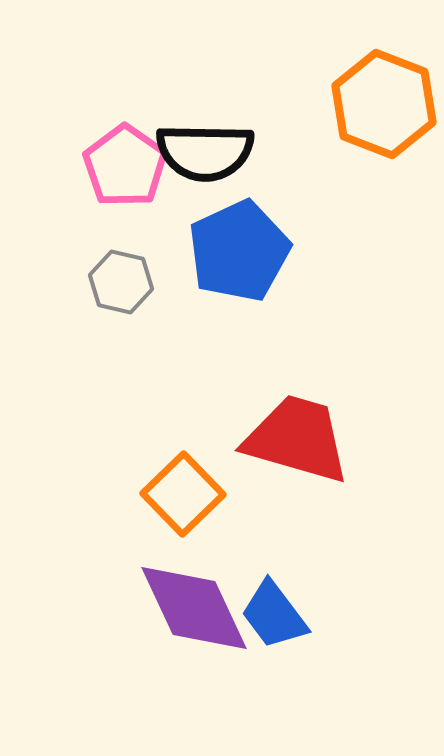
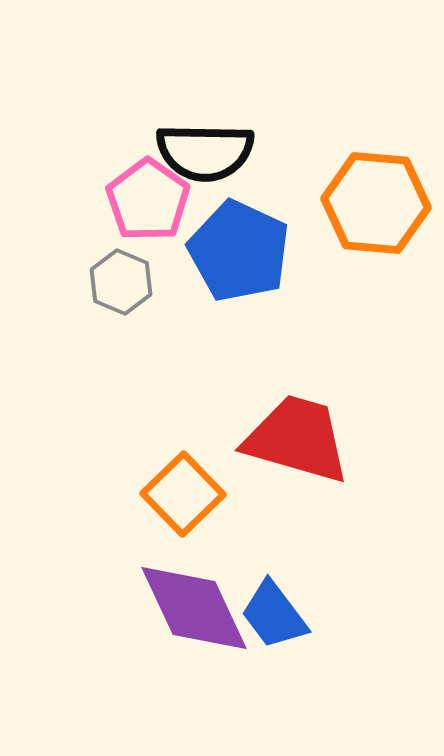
orange hexagon: moved 8 px left, 99 px down; rotated 16 degrees counterclockwise
pink pentagon: moved 23 px right, 34 px down
blue pentagon: rotated 22 degrees counterclockwise
gray hexagon: rotated 10 degrees clockwise
